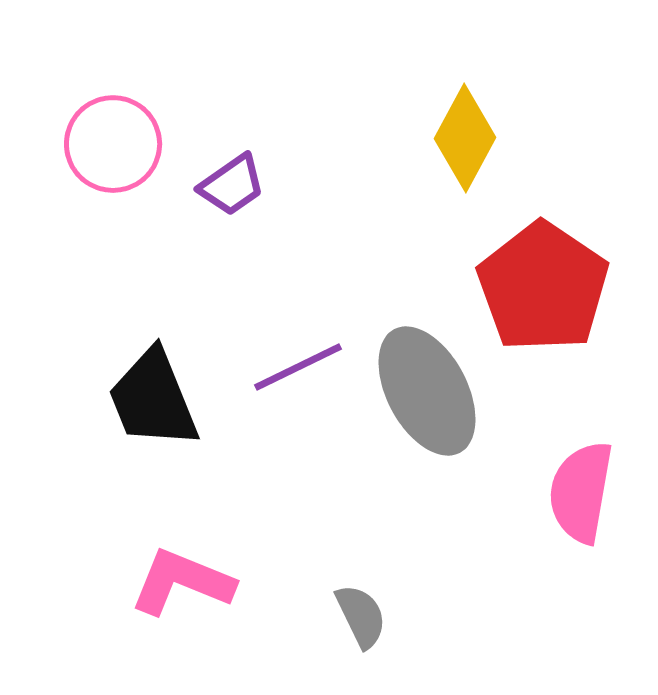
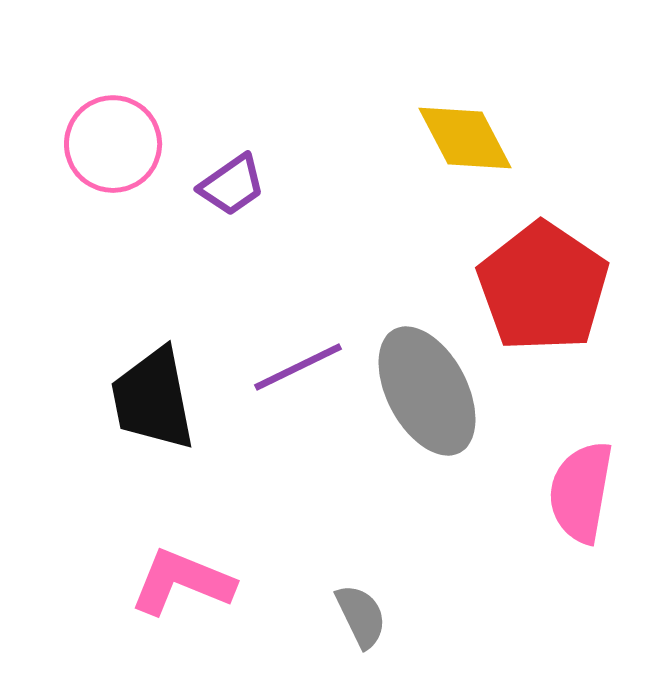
yellow diamond: rotated 56 degrees counterclockwise
black trapezoid: rotated 11 degrees clockwise
